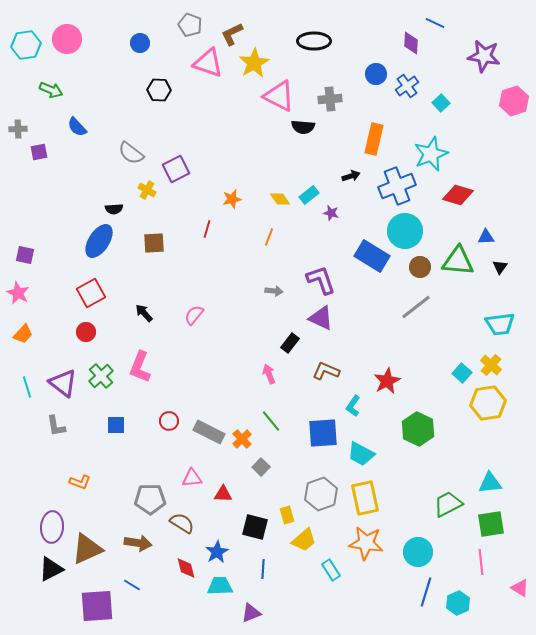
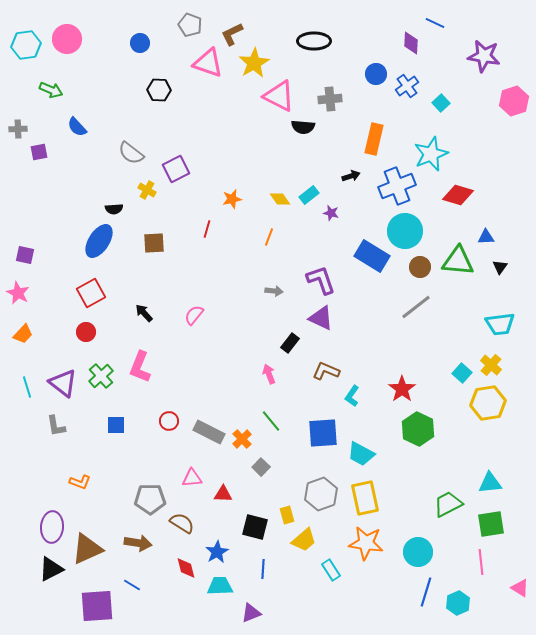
red star at (387, 381): moved 15 px right, 8 px down; rotated 8 degrees counterclockwise
cyan L-shape at (353, 406): moved 1 px left, 10 px up
